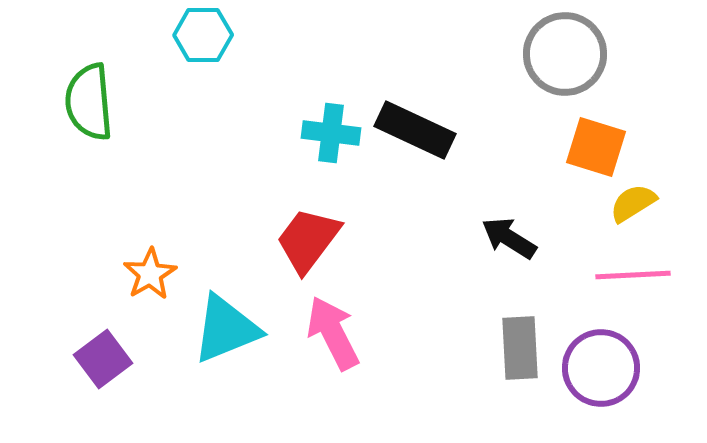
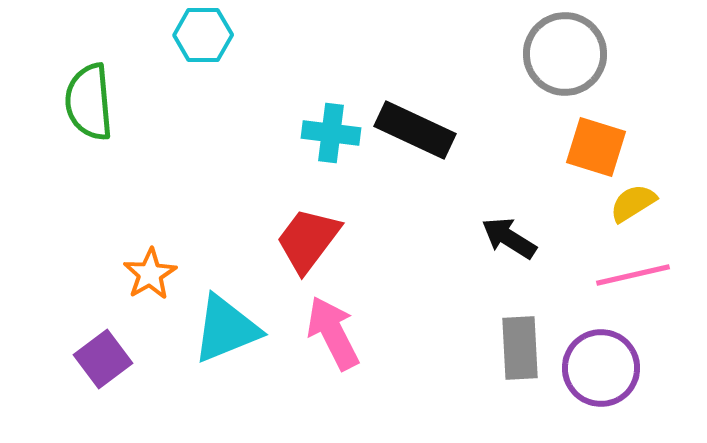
pink line: rotated 10 degrees counterclockwise
